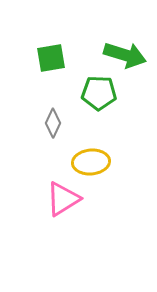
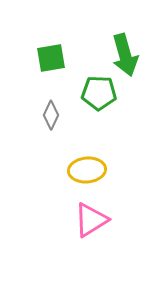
green arrow: rotated 57 degrees clockwise
gray diamond: moved 2 px left, 8 px up
yellow ellipse: moved 4 px left, 8 px down
pink triangle: moved 28 px right, 21 px down
